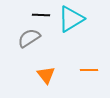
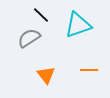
black line: rotated 42 degrees clockwise
cyan triangle: moved 7 px right, 6 px down; rotated 12 degrees clockwise
